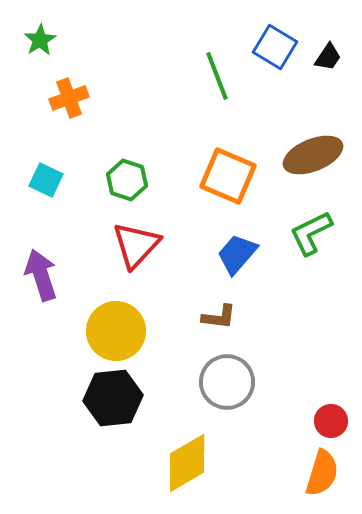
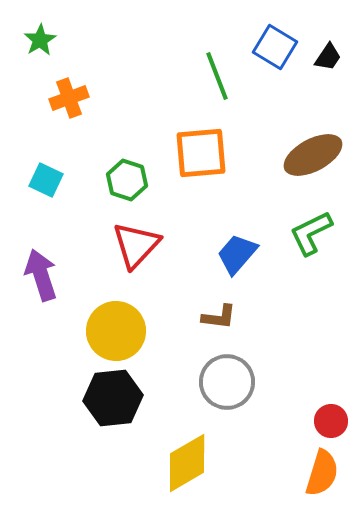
brown ellipse: rotated 6 degrees counterclockwise
orange square: moved 27 px left, 23 px up; rotated 28 degrees counterclockwise
